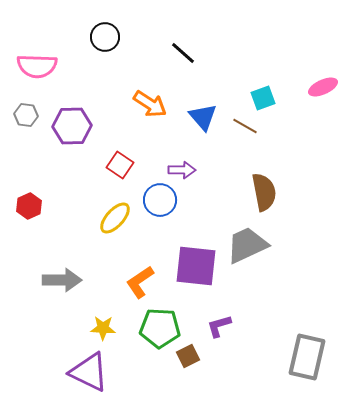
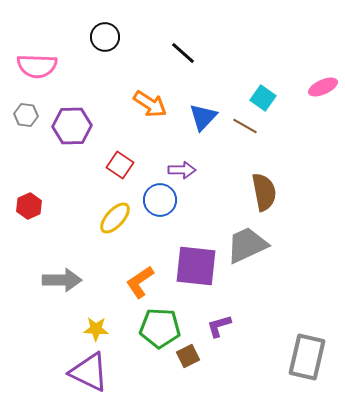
cyan square: rotated 35 degrees counterclockwise
blue triangle: rotated 24 degrees clockwise
yellow star: moved 7 px left, 1 px down
